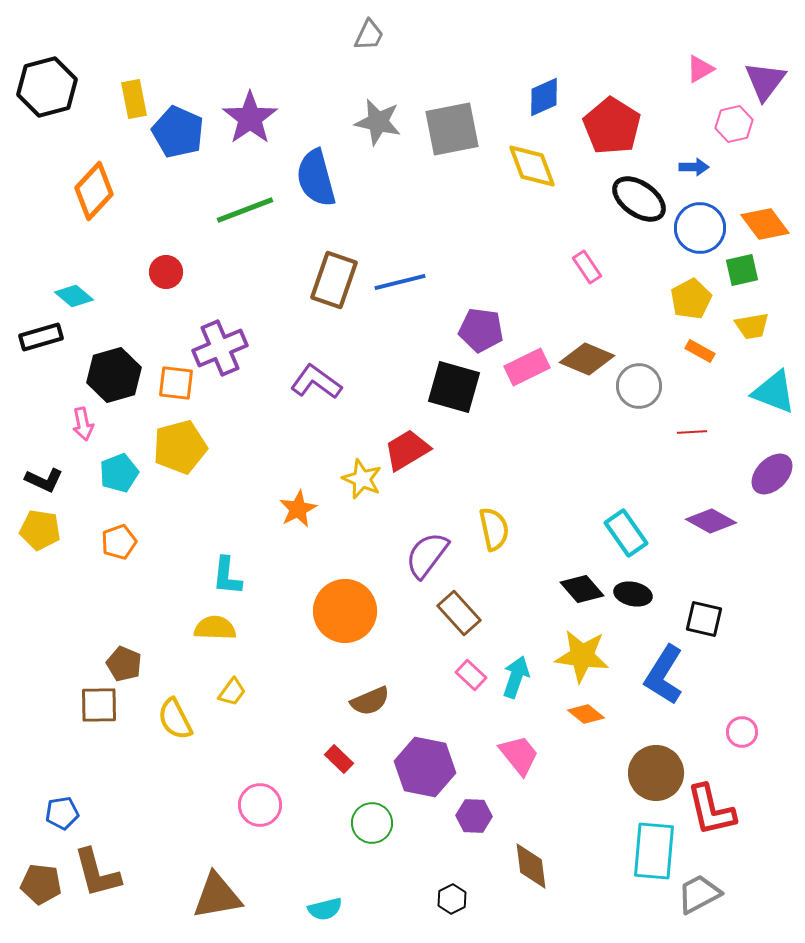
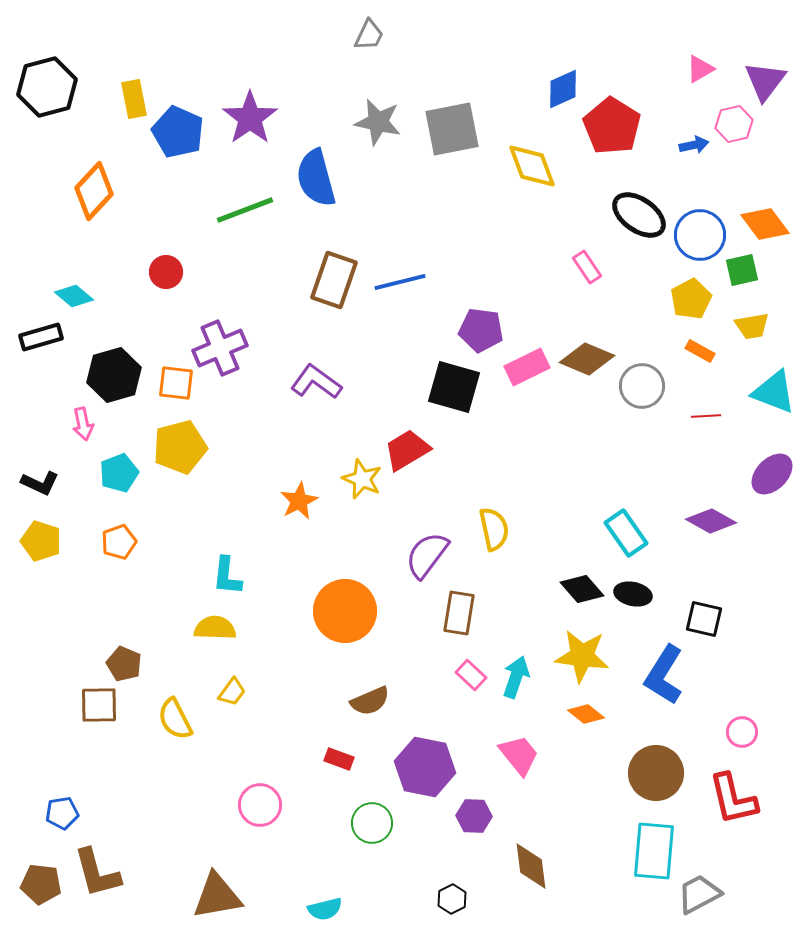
blue diamond at (544, 97): moved 19 px right, 8 px up
blue arrow at (694, 167): moved 22 px up; rotated 12 degrees counterclockwise
black ellipse at (639, 199): moved 16 px down
blue circle at (700, 228): moved 7 px down
gray circle at (639, 386): moved 3 px right
red line at (692, 432): moved 14 px right, 16 px up
black L-shape at (44, 480): moved 4 px left, 3 px down
orange star at (298, 509): moved 1 px right, 8 px up
yellow pentagon at (40, 530): moved 1 px right, 11 px down; rotated 9 degrees clockwise
brown rectangle at (459, 613): rotated 51 degrees clockwise
red rectangle at (339, 759): rotated 24 degrees counterclockwise
red L-shape at (711, 810): moved 22 px right, 11 px up
